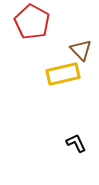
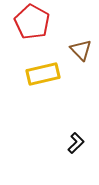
yellow rectangle: moved 20 px left
black L-shape: rotated 70 degrees clockwise
